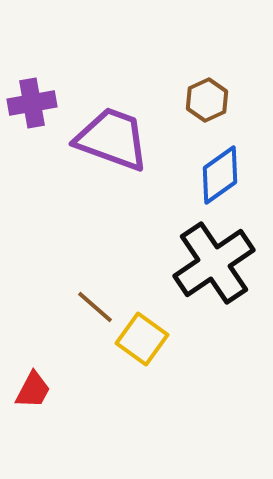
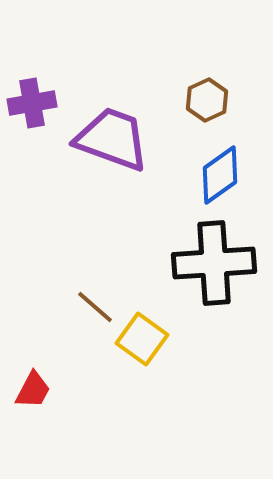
black cross: rotated 30 degrees clockwise
